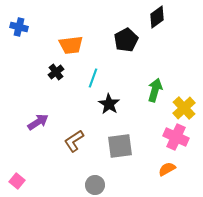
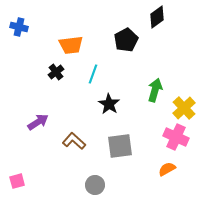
cyan line: moved 4 px up
brown L-shape: rotated 75 degrees clockwise
pink square: rotated 35 degrees clockwise
